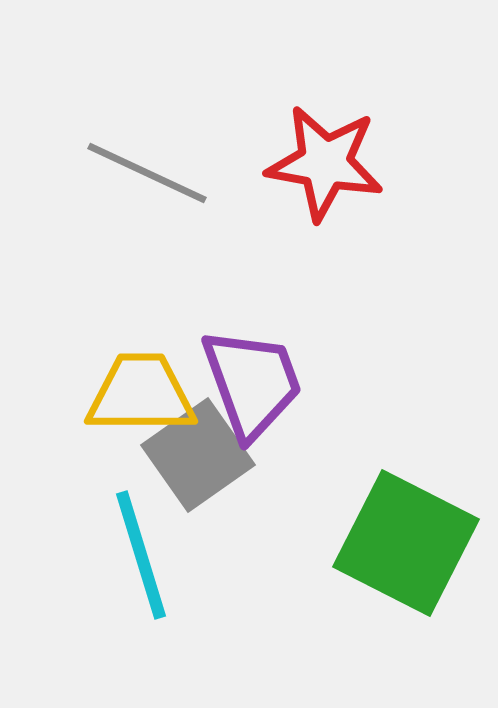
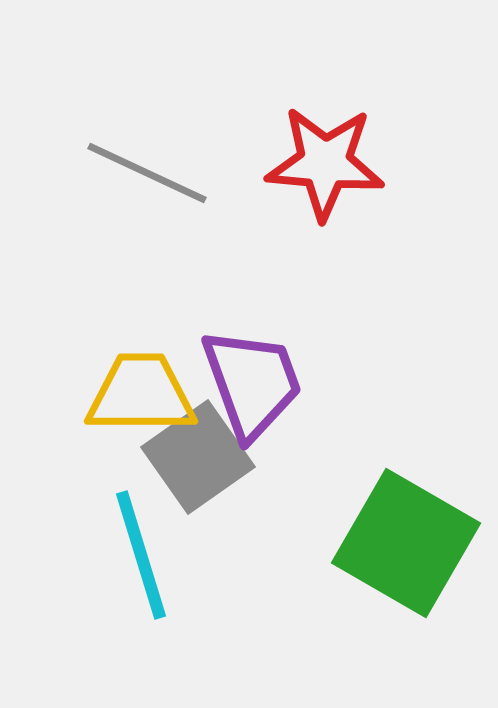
red star: rotated 5 degrees counterclockwise
gray square: moved 2 px down
green square: rotated 3 degrees clockwise
